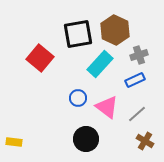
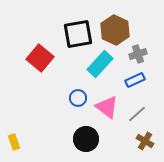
gray cross: moved 1 px left, 1 px up
yellow rectangle: rotated 63 degrees clockwise
